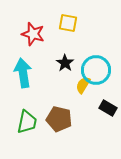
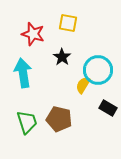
black star: moved 3 px left, 6 px up
cyan circle: moved 2 px right
green trapezoid: rotated 30 degrees counterclockwise
